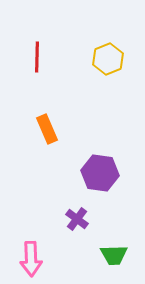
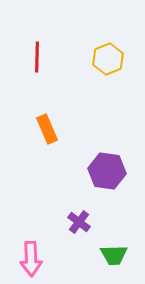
purple hexagon: moved 7 px right, 2 px up
purple cross: moved 2 px right, 3 px down
